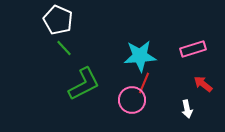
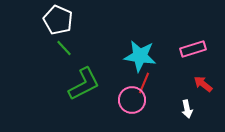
cyan star: rotated 12 degrees clockwise
